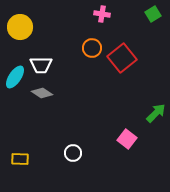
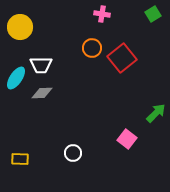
cyan ellipse: moved 1 px right, 1 px down
gray diamond: rotated 35 degrees counterclockwise
